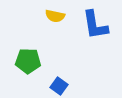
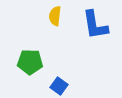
yellow semicircle: rotated 84 degrees clockwise
green pentagon: moved 2 px right, 1 px down
